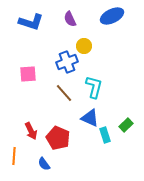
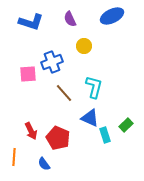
blue cross: moved 15 px left
orange line: moved 1 px down
